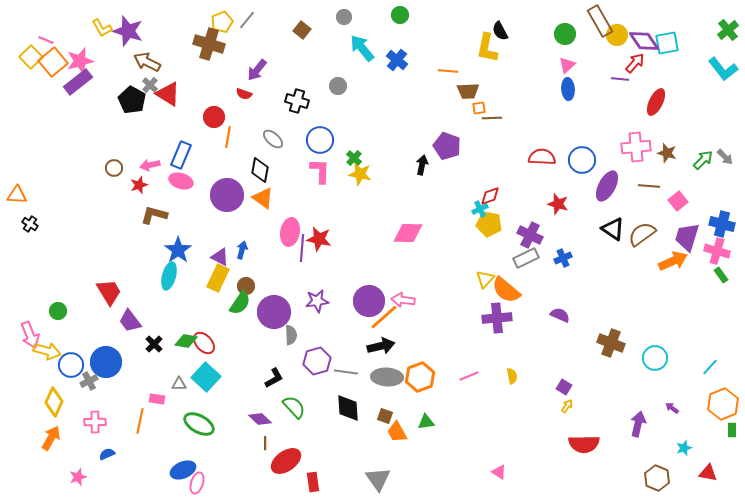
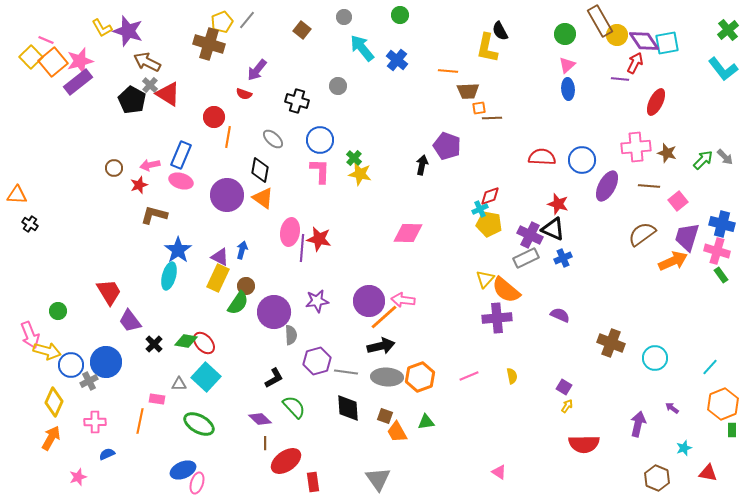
red arrow at (635, 63): rotated 15 degrees counterclockwise
black triangle at (613, 229): moved 60 px left; rotated 10 degrees counterclockwise
green semicircle at (240, 303): moved 2 px left
